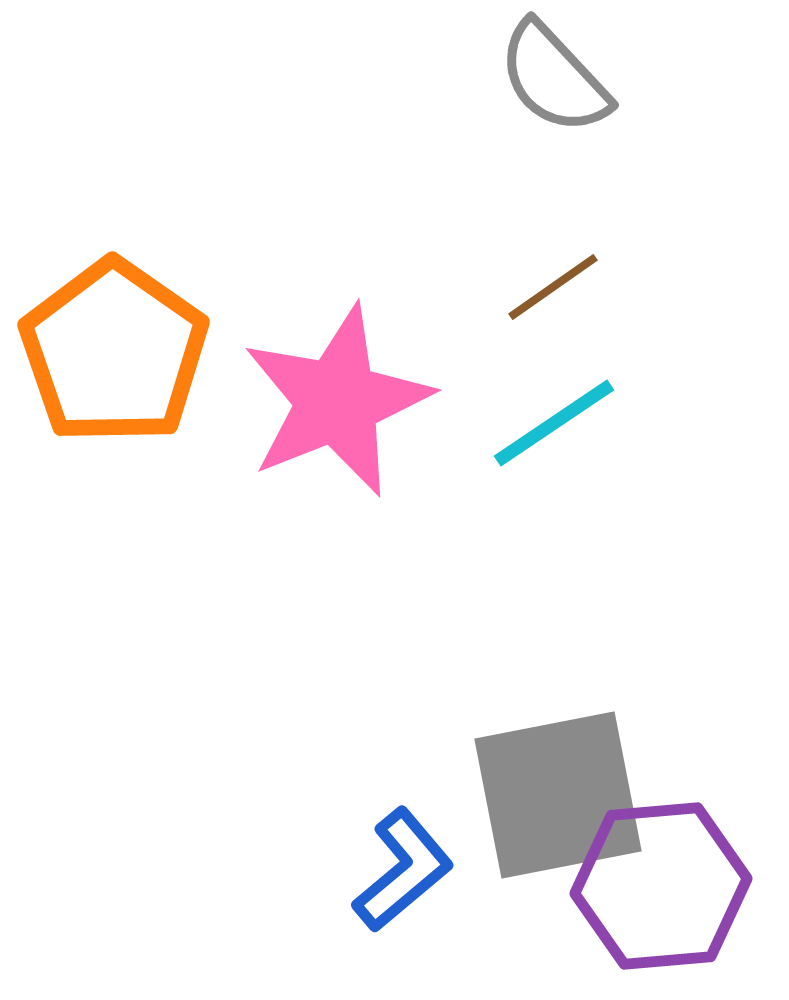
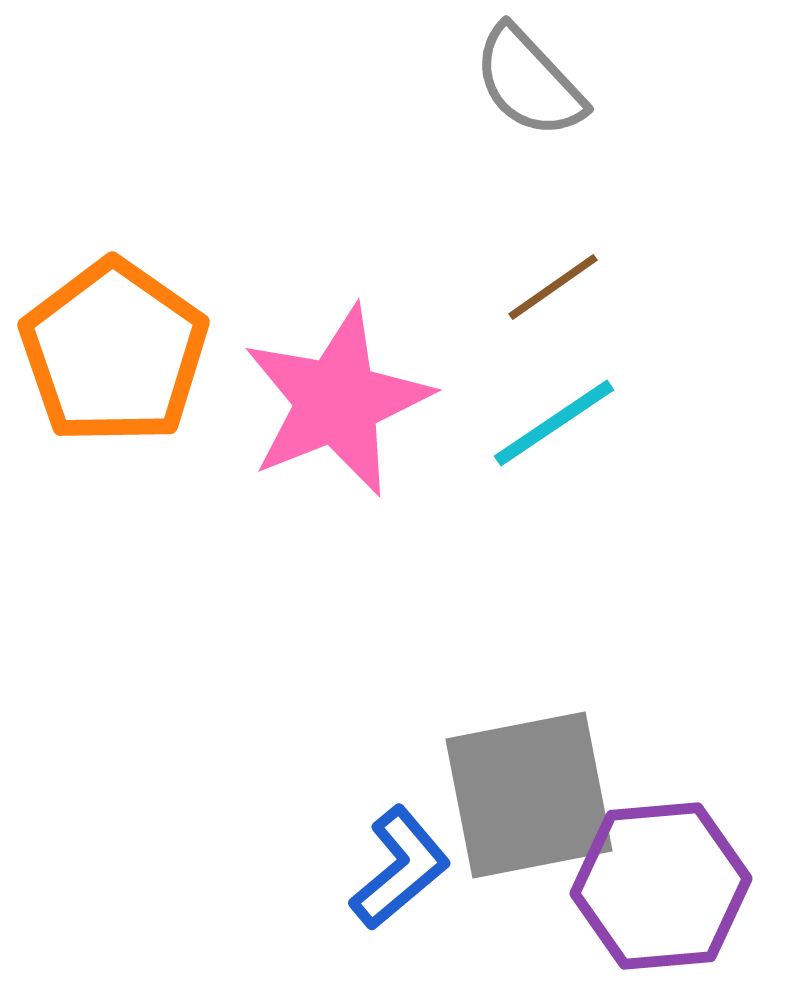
gray semicircle: moved 25 px left, 4 px down
gray square: moved 29 px left
blue L-shape: moved 3 px left, 2 px up
